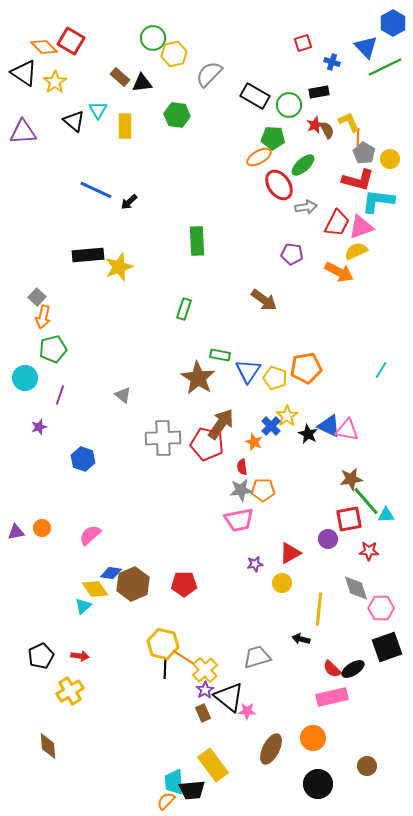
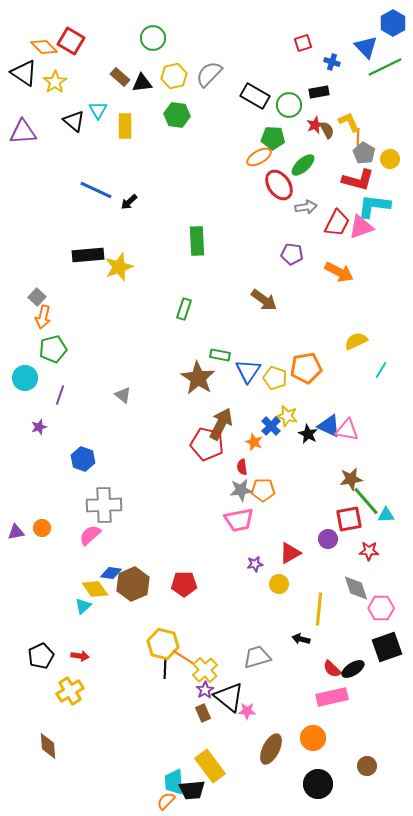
yellow hexagon at (174, 54): moved 22 px down
cyan L-shape at (378, 201): moved 4 px left, 5 px down
yellow semicircle at (356, 251): moved 90 px down
yellow star at (287, 416): rotated 25 degrees counterclockwise
brown arrow at (221, 424): rotated 8 degrees counterclockwise
gray cross at (163, 438): moved 59 px left, 67 px down
yellow circle at (282, 583): moved 3 px left, 1 px down
yellow rectangle at (213, 765): moved 3 px left, 1 px down
